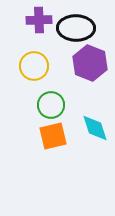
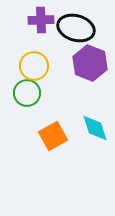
purple cross: moved 2 px right
black ellipse: rotated 15 degrees clockwise
green circle: moved 24 px left, 12 px up
orange square: rotated 16 degrees counterclockwise
